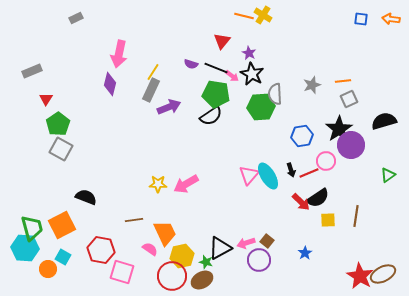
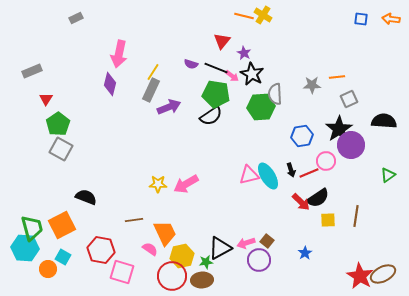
purple star at (249, 53): moved 5 px left
orange line at (343, 81): moved 6 px left, 4 px up
gray star at (312, 85): rotated 18 degrees clockwise
black semicircle at (384, 121): rotated 20 degrees clockwise
pink triangle at (249, 175): rotated 35 degrees clockwise
green star at (206, 262): rotated 24 degrees counterclockwise
brown ellipse at (202, 280): rotated 25 degrees clockwise
